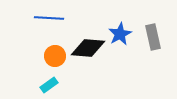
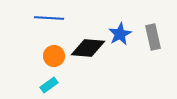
orange circle: moved 1 px left
